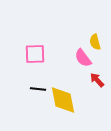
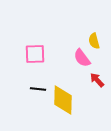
yellow semicircle: moved 1 px left, 1 px up
pink semicircle: moved 1 px left
yellow diamond: rotated 12 degrees clockwise
